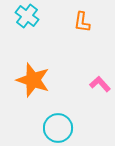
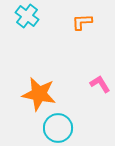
orange L-shape: rotated 80 degrees clockwise
orange star: moved 6 px right, 14 px down; rotated 8 degrees counterclockwise
pink L-shape: rotated 10 degrees clockwise
